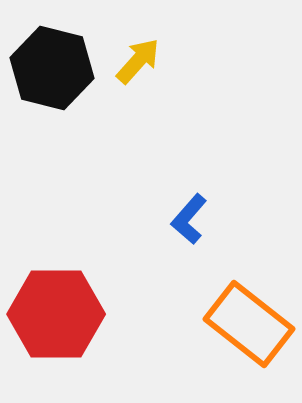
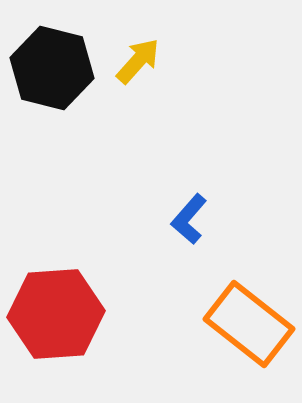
red hexagon: rotated 4 degrees counterclockwise
